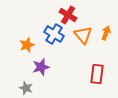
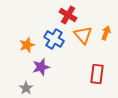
blue cross: moved 5 px down
gray star: rotated 16 degrees clockwise
